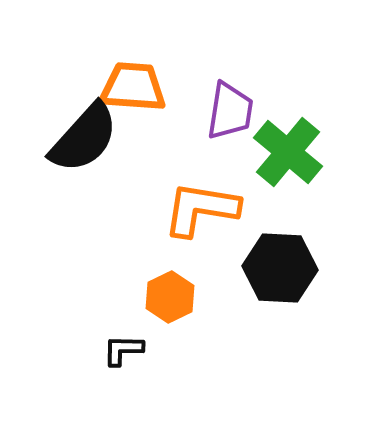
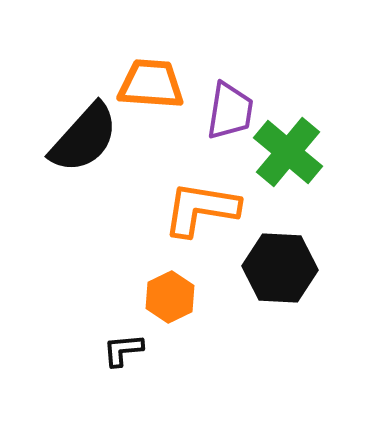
orange trapezoid: moved 18 px right, 3 px up
black L-shape: rotated 6 degrees counterclockwise
